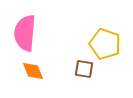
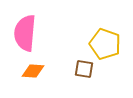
orange diamond: rotated 65 degrees counterclockwise
